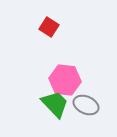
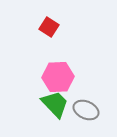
pink hexagon: moved 7 px left, 3 px up; rotated 8 degrees counterclockwise
gray ellipse: moved 5 px down
